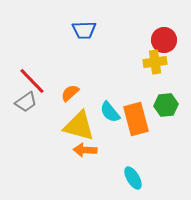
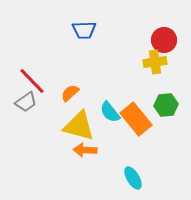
orange rectangle: rotated 24 degrees counterclockwise
